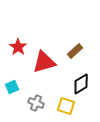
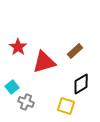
cyan square: rotated 16 degrees counterclockwise
gray cross: moved 10 px left, 1 px up
